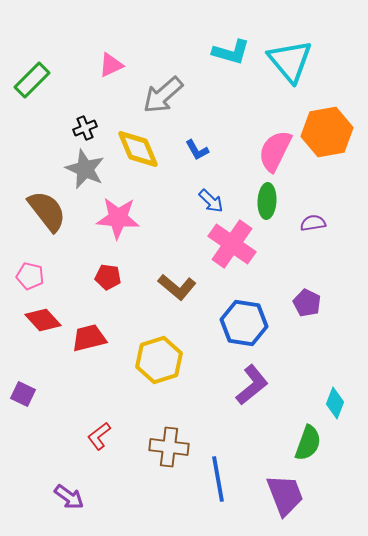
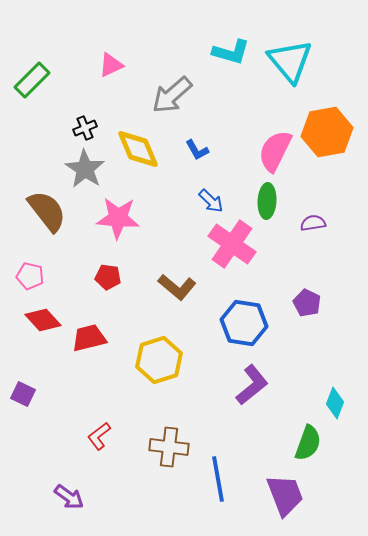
gray arrow: moved 9 px right
gray star: rotated 9 degrees clockwise
